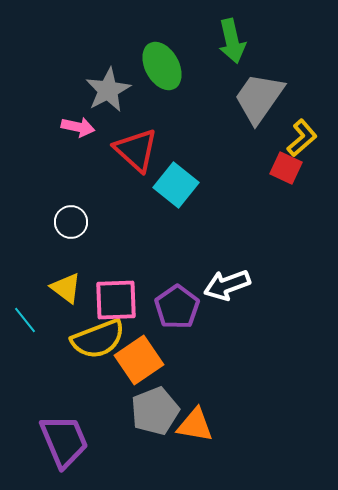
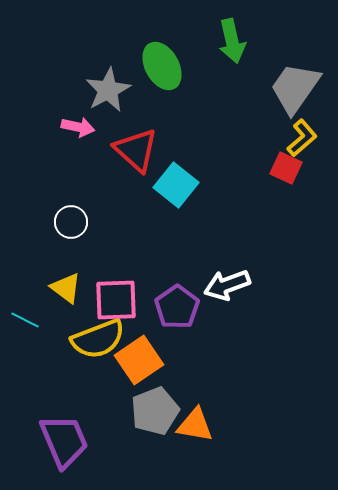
gray trapezoid: moved 36 px right, 10 px up
cyan line: rotated 24 degrees counterclockwise
